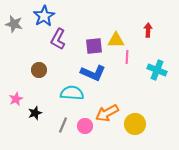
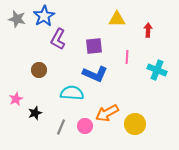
gray star: moved 3 px right, 5 px up
yellow triangle: moved 1 px right, 21 px up
blue L-shape: moved 2 px right, 1 px down
gray line: moved 2 px left, 2 px down
